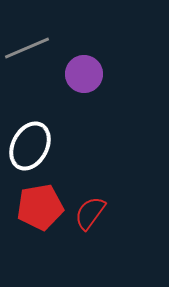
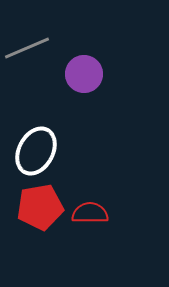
white ellipse: moved 6 px right, 5 px down
red semicircle: rotated 54 degrees clockwise
